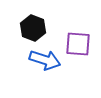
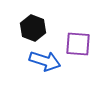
blue arrow: moved 1 px down
